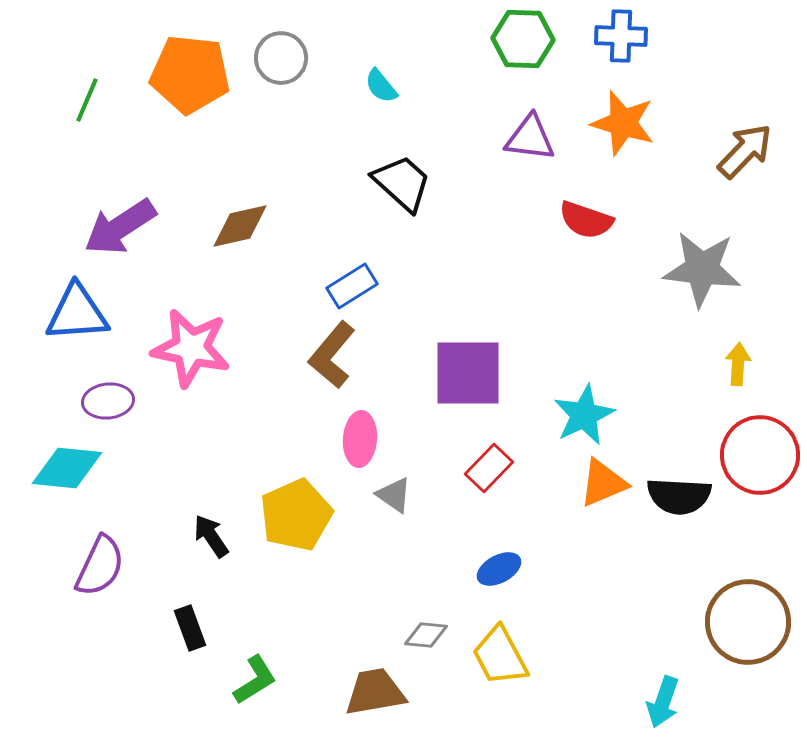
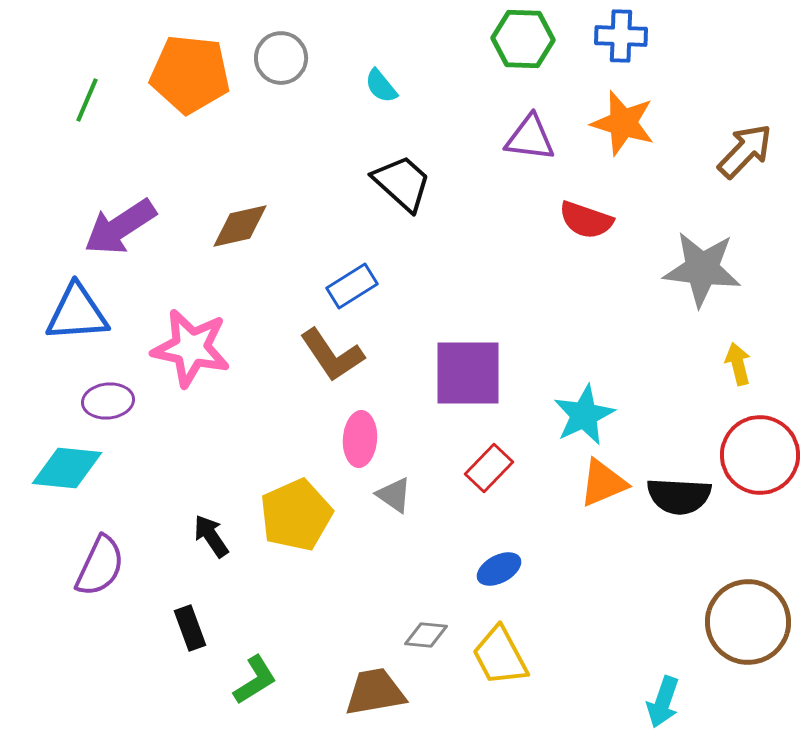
brown L-shape: rotated 74 degrees counterclockwise
yellow arrow: rotated 18 degrees counterclockwise
